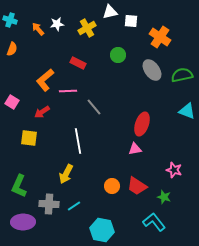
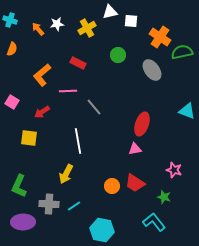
green semicircle: moved 23 px up
orange L-shape: moved 3 px left, 5 px up
red trapezoid: moved 2 px left, 3 px up
